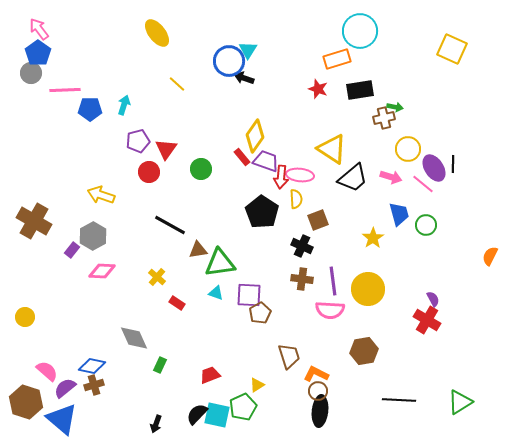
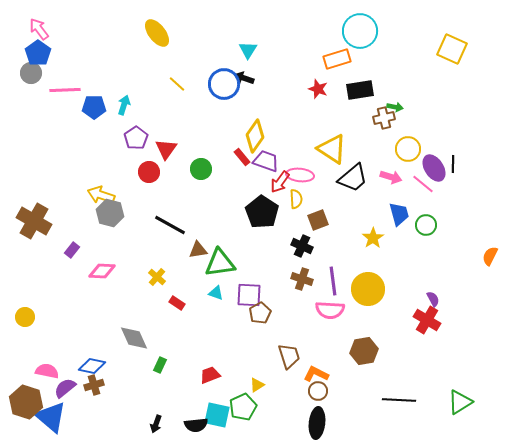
blue circle at (229, 61): moved 5 px left, 23 px down
blue pentagon at (90, 109): moved 4 px right, 2 px up
purple pentagon at (138, 141): moved 2 px left, 3 px up; rotated 20 degrees counterclockwise
red arrow at (281, 177): moved 1 px left, 5 px down; rotated 30 degrees clockwise
gray hexagon at (93, 236): moved 17 px right, 23 px up; rotated 16 degrees counterclockwise
brown cross at (302, 279): rotated 10 degrees clockwise
pink semicircle at (47, 371): rotated 30 degrees counterclockwise
black ellipse at (320, 411): moved 3 px left, 12 px down
black semicircle at (197, 414): moved 1 px left, 11 px down; rotated 140 degrees counterclockwise
blue triangle at (62, 419): moved 11 px left, 2 px up
